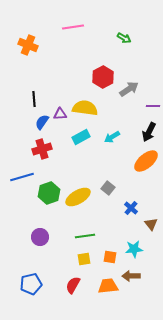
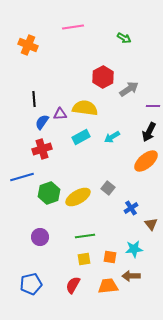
blue cross: rotated 16 degrees clockwise
